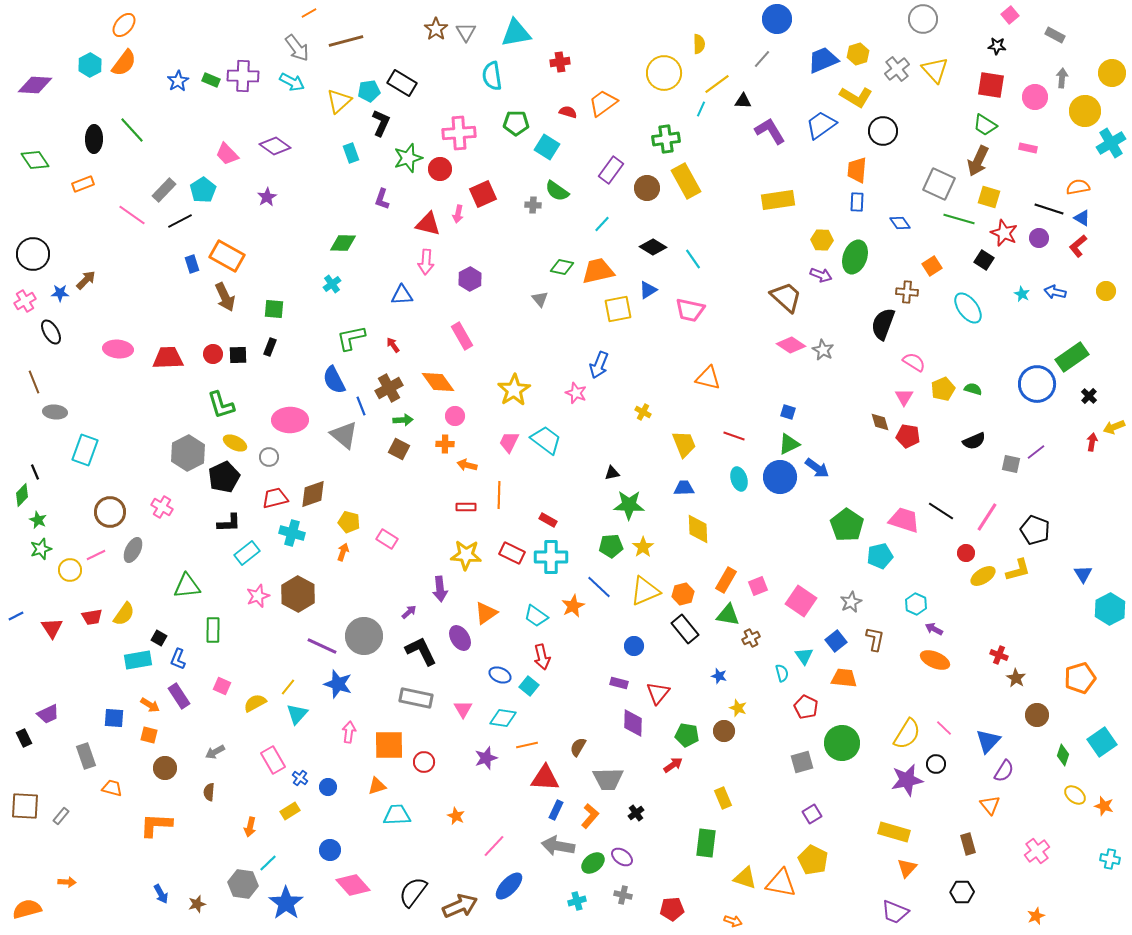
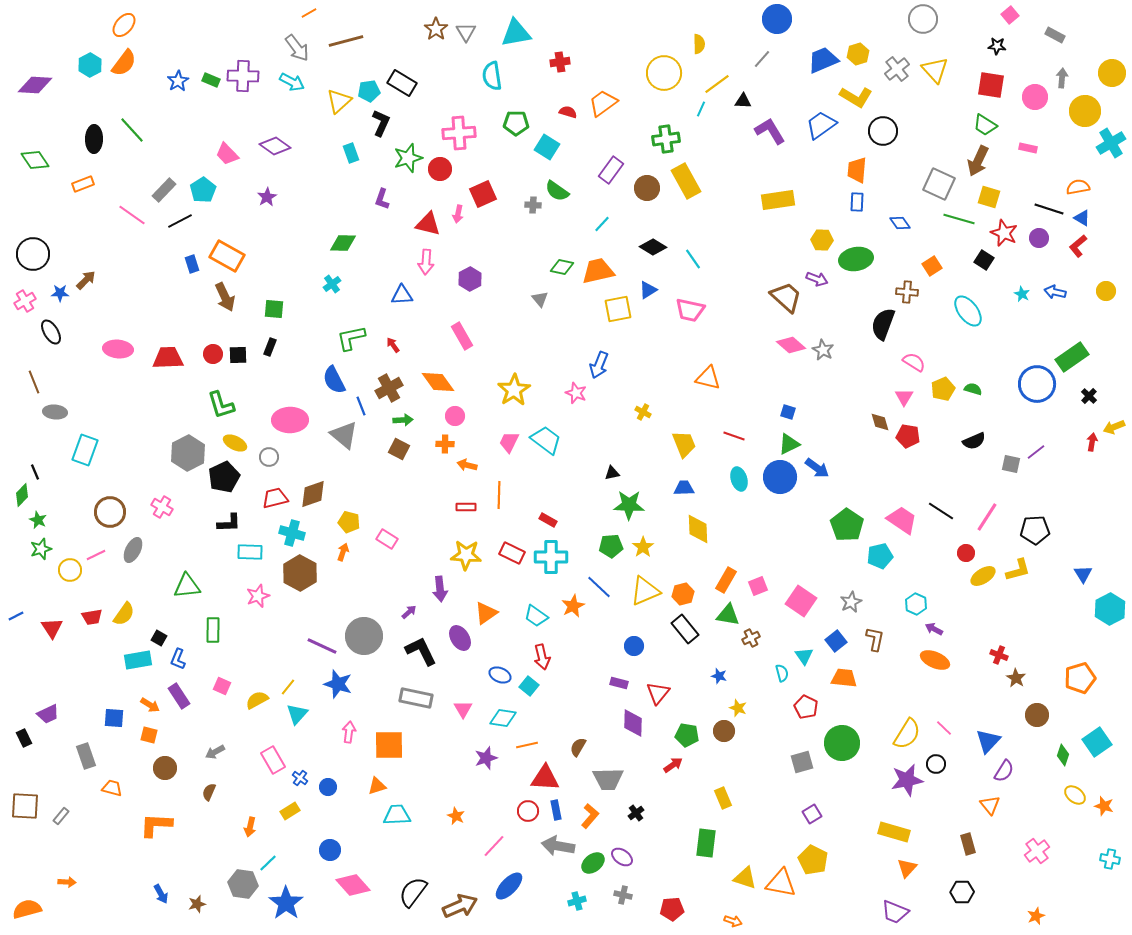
green ellipse at (855, 257): moved 1 px right, 2 px down; rotated 60 degrees clockwise
purple arrow at (821, 275): moved 4 px left, 4 px down
cyan ellipse at (968, 308): moved 3 px down
pink diamond at (791, 345): rotated 8 degrees clockwise
pink trapezoid at (904, 520): moved 2 px left; rotated 16 degrees clockwise
black pentagon at (1035, 530): rotated 24 degrees counterclockwise
cyan rectangle at (247, 553): moved 3 px right, 1 px up; rotated 40 degrees clockwise
brown hexagon at (298, 594): moved 2 px right, 21 px up
yellow semicircle at (255, 703): moved 2 px right, 3 px up
cyan square at (1102, 742): moved 5 px left
red circle at (424, 762): moved 104 px right, 49 px down
brown semicircle at (209, 792): rotated 18 degrees clockwise
blue rectangle at (556, 810): rotated 36 degrees counterclockwise
